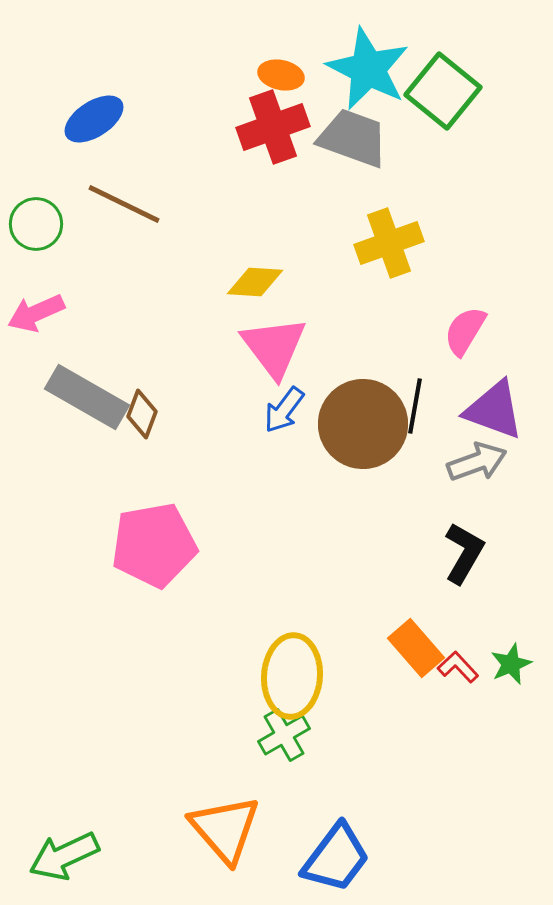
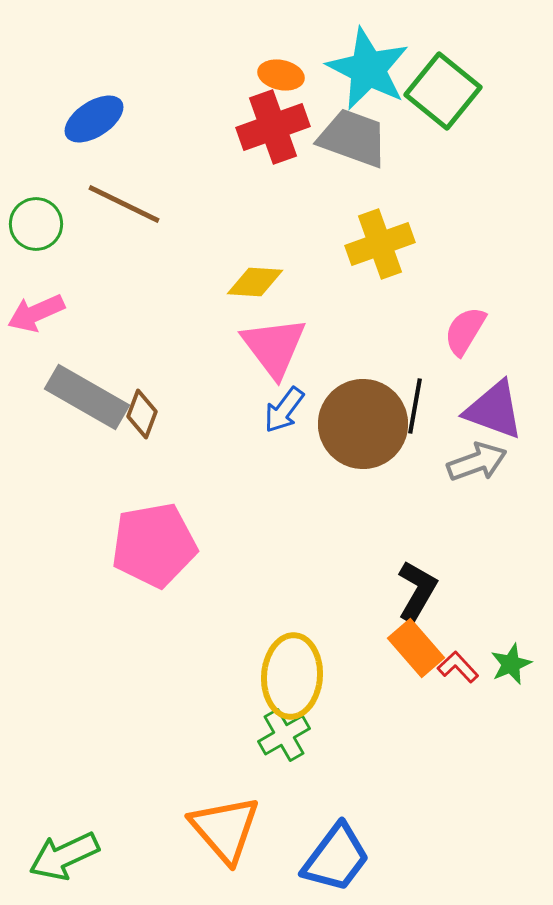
yellow cross: moved 9 px left, 1 px down
black L-shape: moved 47 px left, 38 px down
